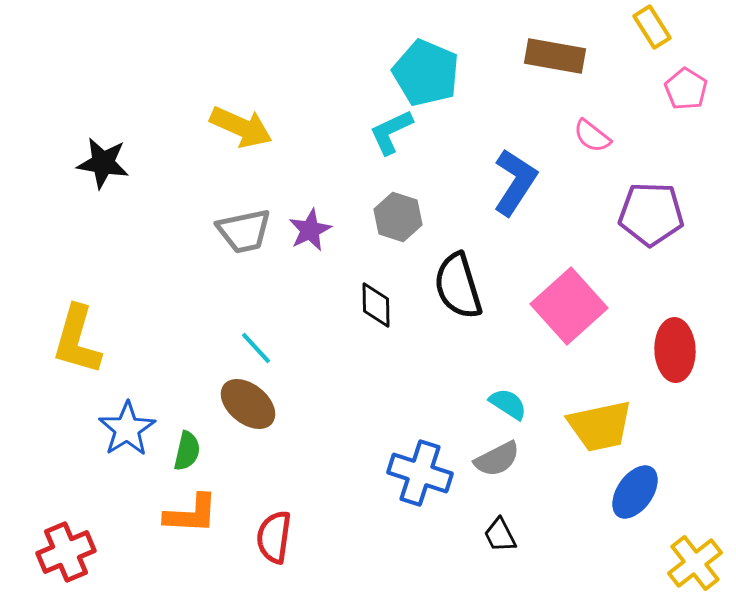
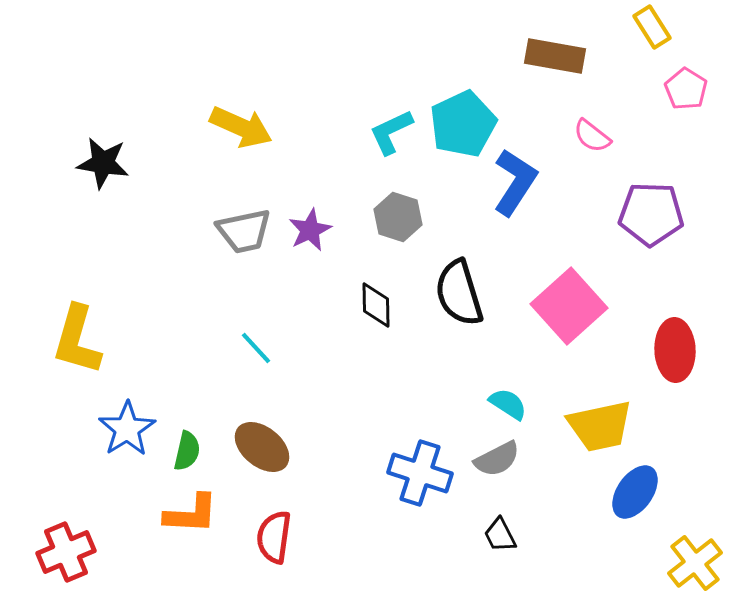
cyan pentagon: moved 37 px right, 51 px down; rotated 24 degrees clockwise
black semicircle: moved 1 px right, 7 px down
brown ellipse: moved 14 px right, 43 px down
